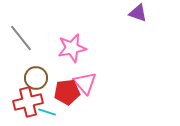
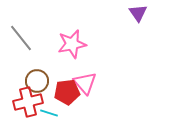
purple triangle: rotated 36 degrees clockwise
pink star: moved 4 px up
brown circle: moved 1 px right, 3 px down
cyan line: moved 2 px right, 1 px down
